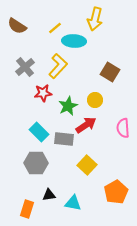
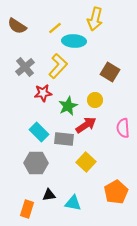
yellow square: moved 1 px left, 3 px up
